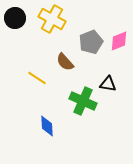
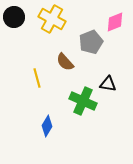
black circle: moved 1 px left, 1 px up
pink diamond: moved 4 px left, 19 px up
yellow line: rotated 42 degrees clockwise
blue diamond: rotated 35 degrees clockwise
